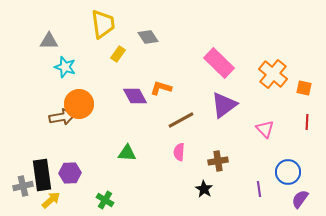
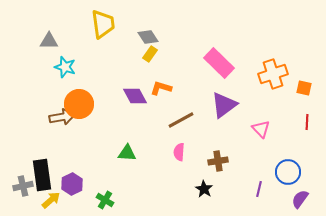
yellow rectangle: moved 32 px right
orange cross: rotated 32 degrees clockwise
pink triangle: moved 4 px left
purple hexagon: moved 2 px right, 11 px down; rotated 25 degrees counterclockwise
purple line: rotated 21 degrees clockwise
